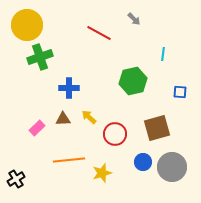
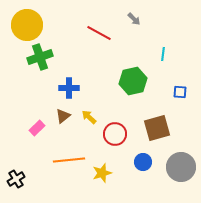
brown triangle: moved 3 px up; rotated 35 degrees counterclockwise
gray circle: moved 9 px right
